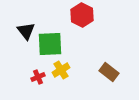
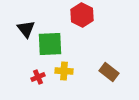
black triangle: moved 2 px up
yellow cross: moved 3 px right, 1 px down; rotated 36 degrees clockwise
